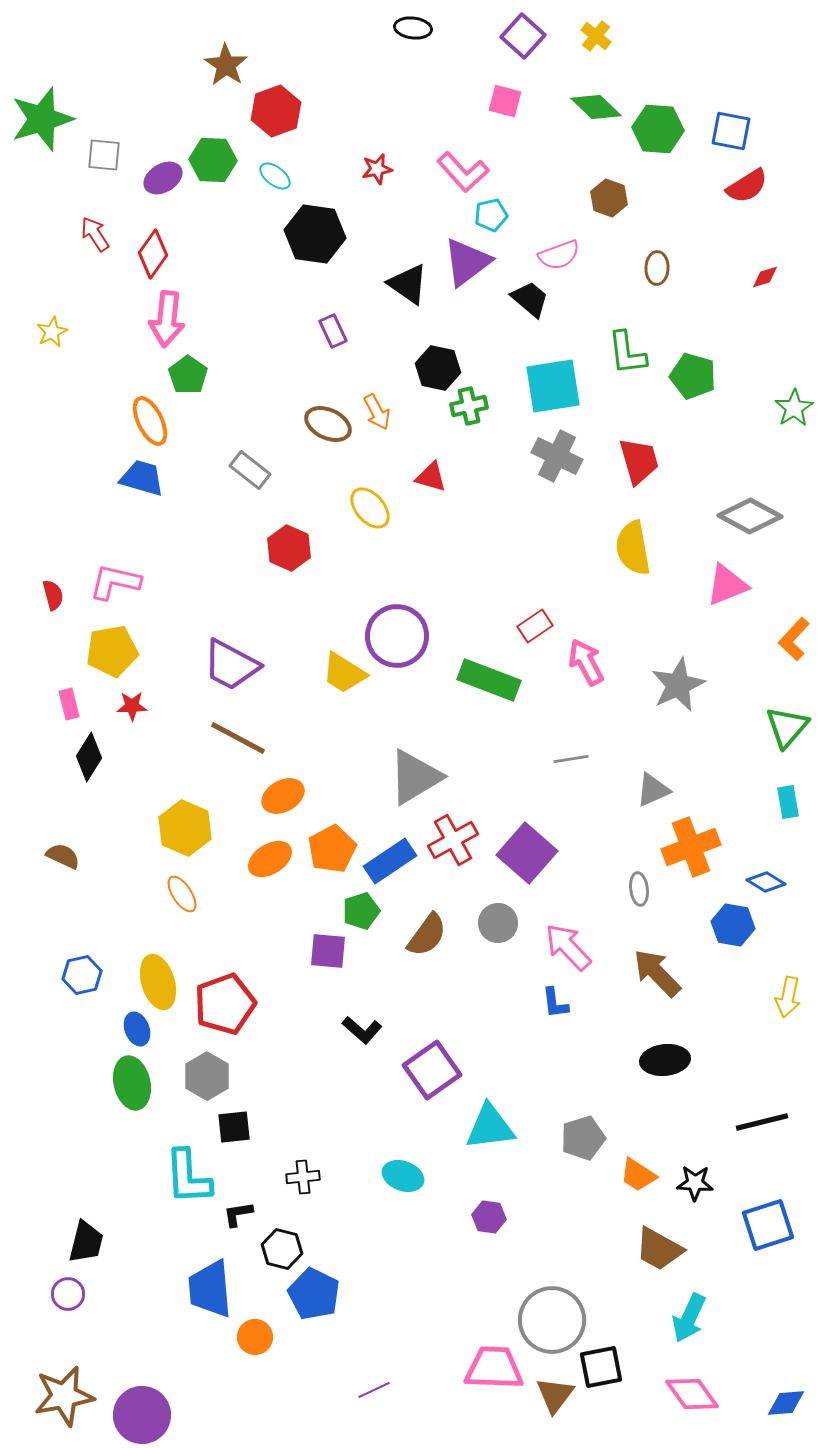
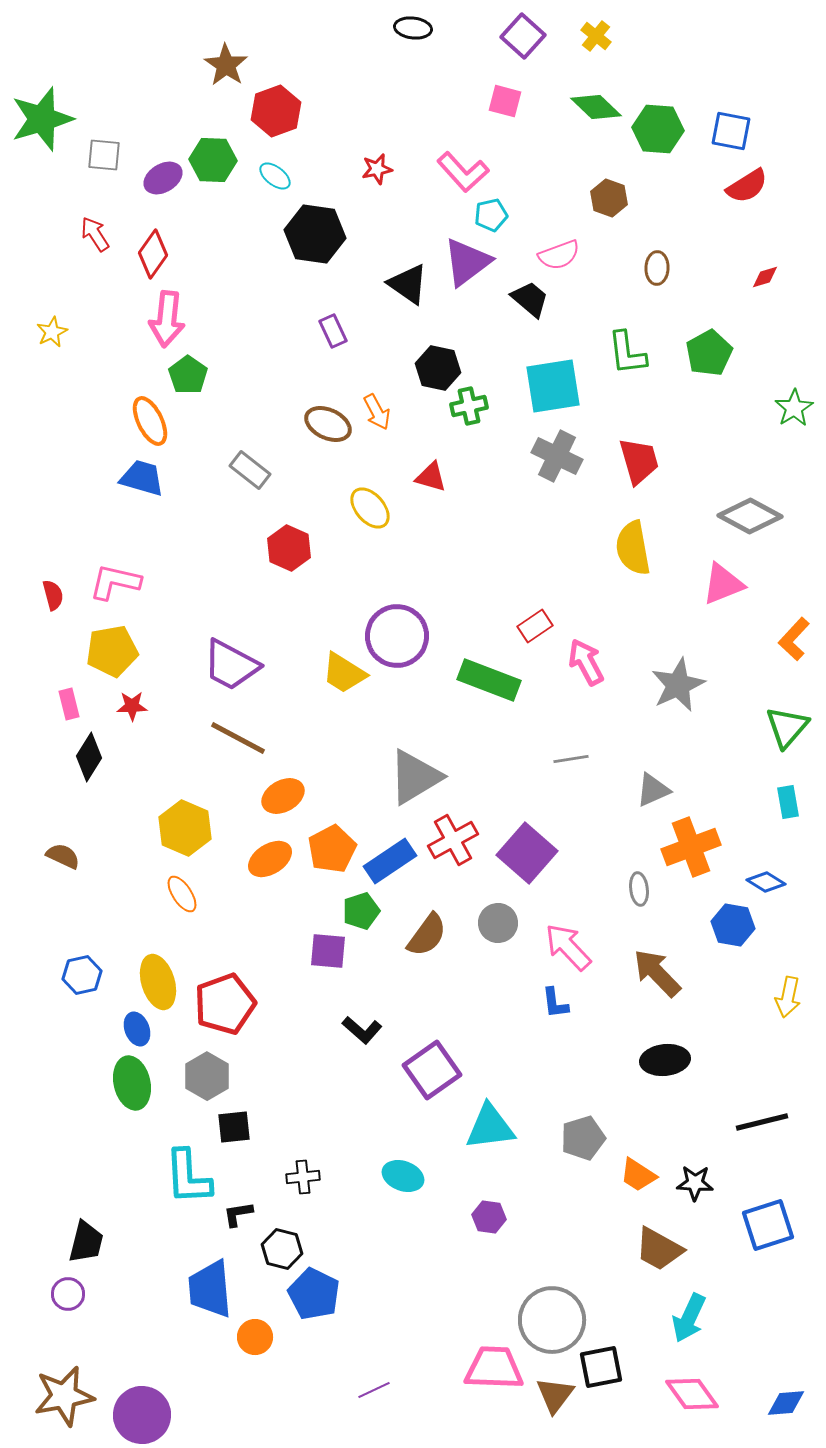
green pentagon at (693, 376): moved 16 px right, 23 px up; rotated 27 degrees clockwise
pink triangle at (727, 585): moved 4 px left, 1 px up
